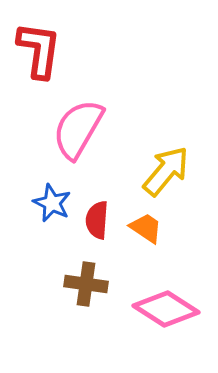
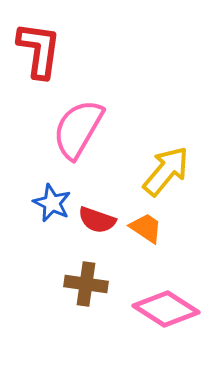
red semicircle: rotated 75 degrees counterclockwise
